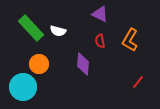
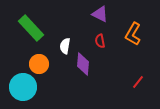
white semicircle: moved 7 px right, 15 px down; rotated 84 degrees clockwise
orange L-shape: moved 3 px right, 6 px up
